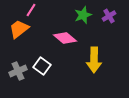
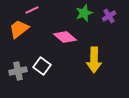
pink line: moved 1 px right; rotated 32 degrees clockwise
green star: moved 1 px right, 2 px up
pink diamond: moved 1 px up
gray cross: rotated 12 degrees clockwise
